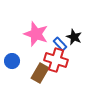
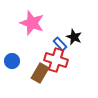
pink star: moved 4 px left, 11 px up
